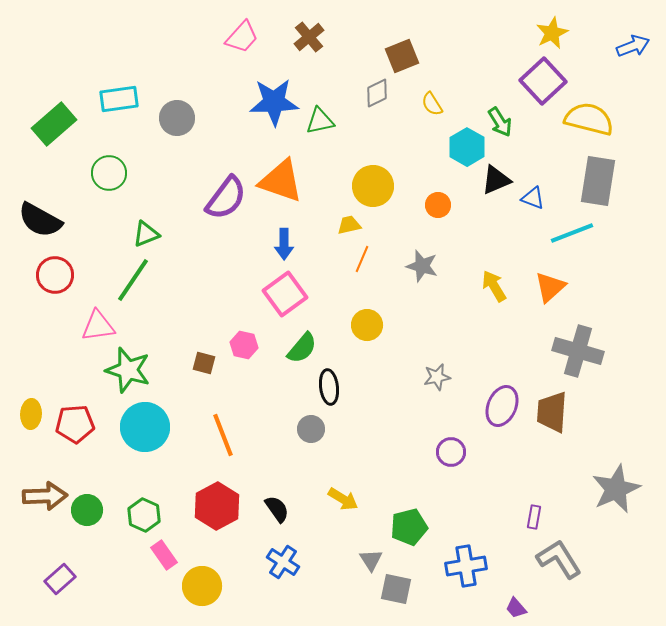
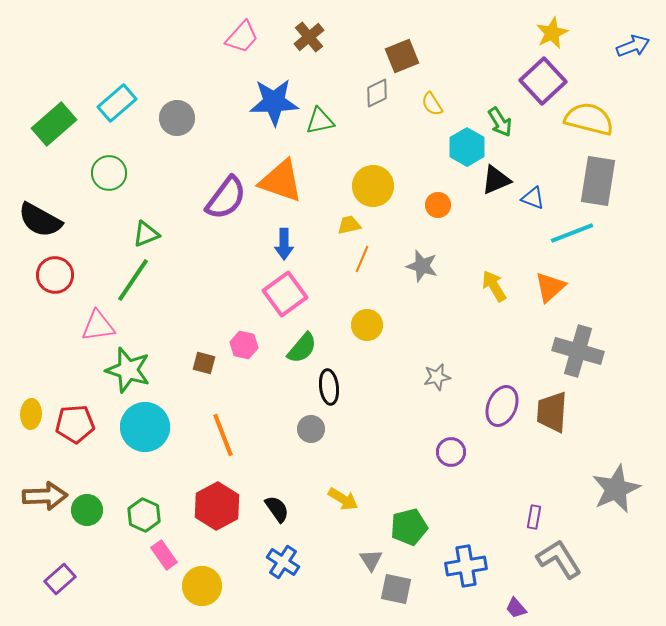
cyan rectangle at (119, 99): moved 2 px left, 4 px down; rotated 33 degrees counterclockwise
